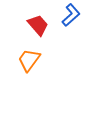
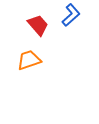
orange trapezoid: rotated 35 degrees clockwise
